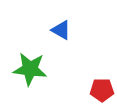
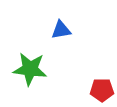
blue triangle: rotated 40 degrees counterclockwise
